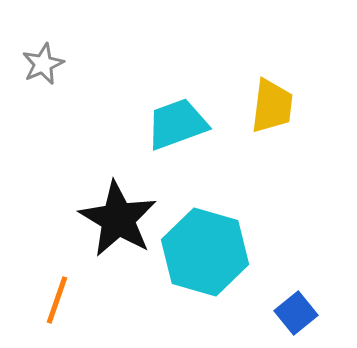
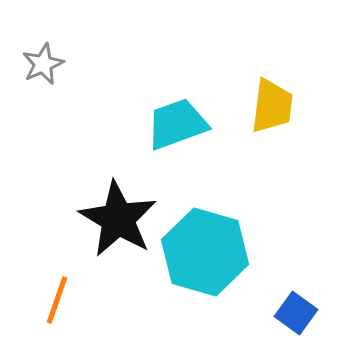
blue square: rotated 15 degrees counterclockwise
